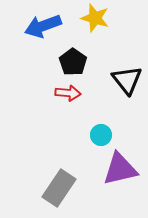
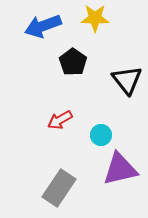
yellow star: rotated 16 degrees counterclockwise
red arrow: moved 8 px left, 27 px down; rotated 145 degrees clockwise
